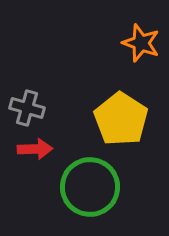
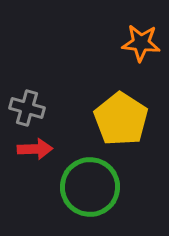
orange star: rotated 15 degrees counterclockwise
